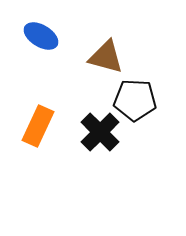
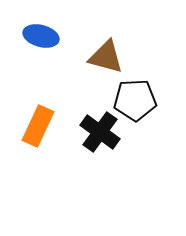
blue ellipse: rotated 16 degrees counterclockwise
black pentagon: rotated 6 degrees counterclockwise
black cross: rotated 9 degrees counterclockwise
